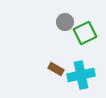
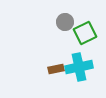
brown rectangle: rotated 42 degrees counterclockwise
cyan cross: moved 2 px left, 8 px up
